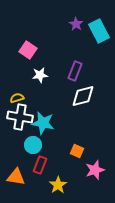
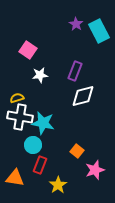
orange square: rotated 16 degrees clockwise
orange triangle: moved 1 px left, 1 px down
